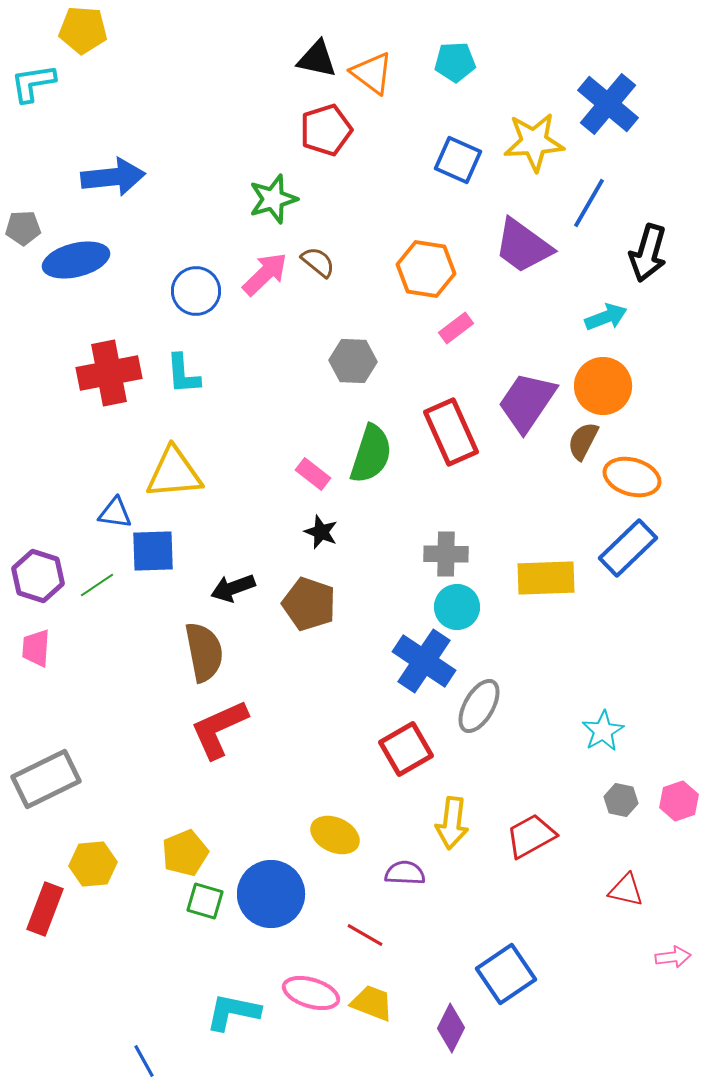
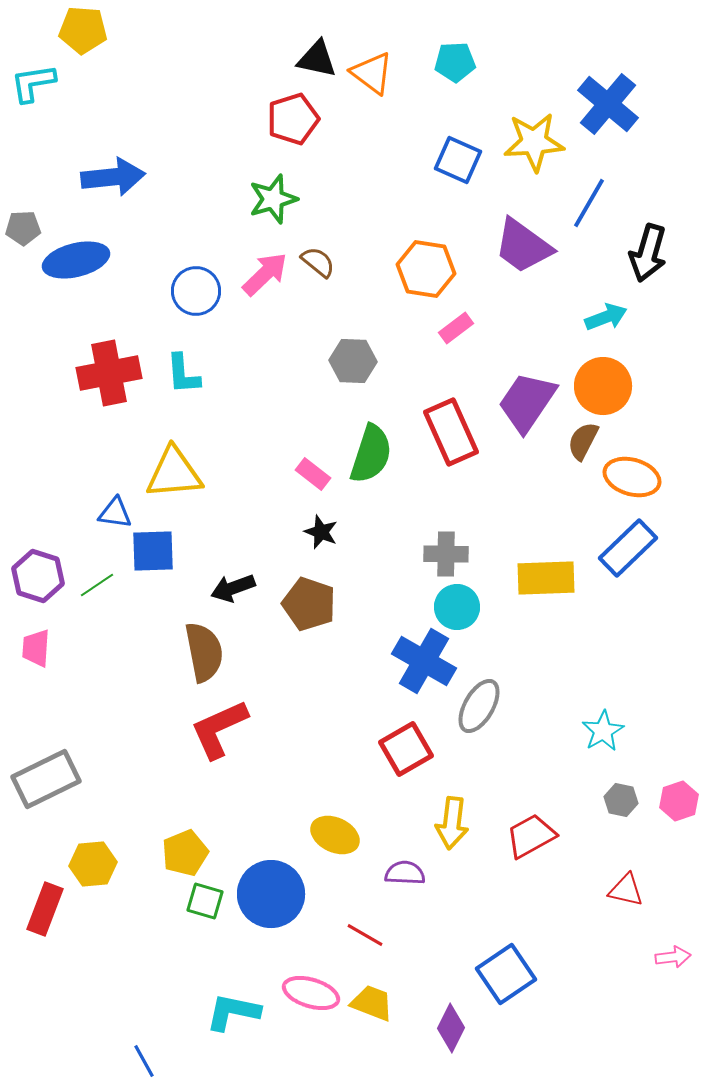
red pentagon at (326, 130): moved 33 px left, 11 px up
blue cross at (424, 661): rotated 4 degrees counterclockwise
